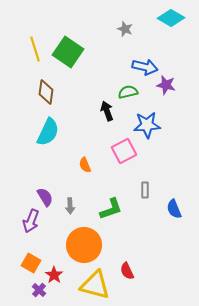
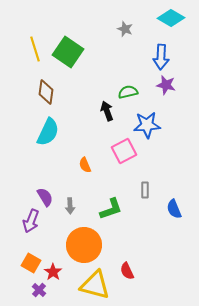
blue arrow: moved 16 px right, 10 px up; rotated 80 degrees clockwise
red star: moved 1 px left, 3 px up
